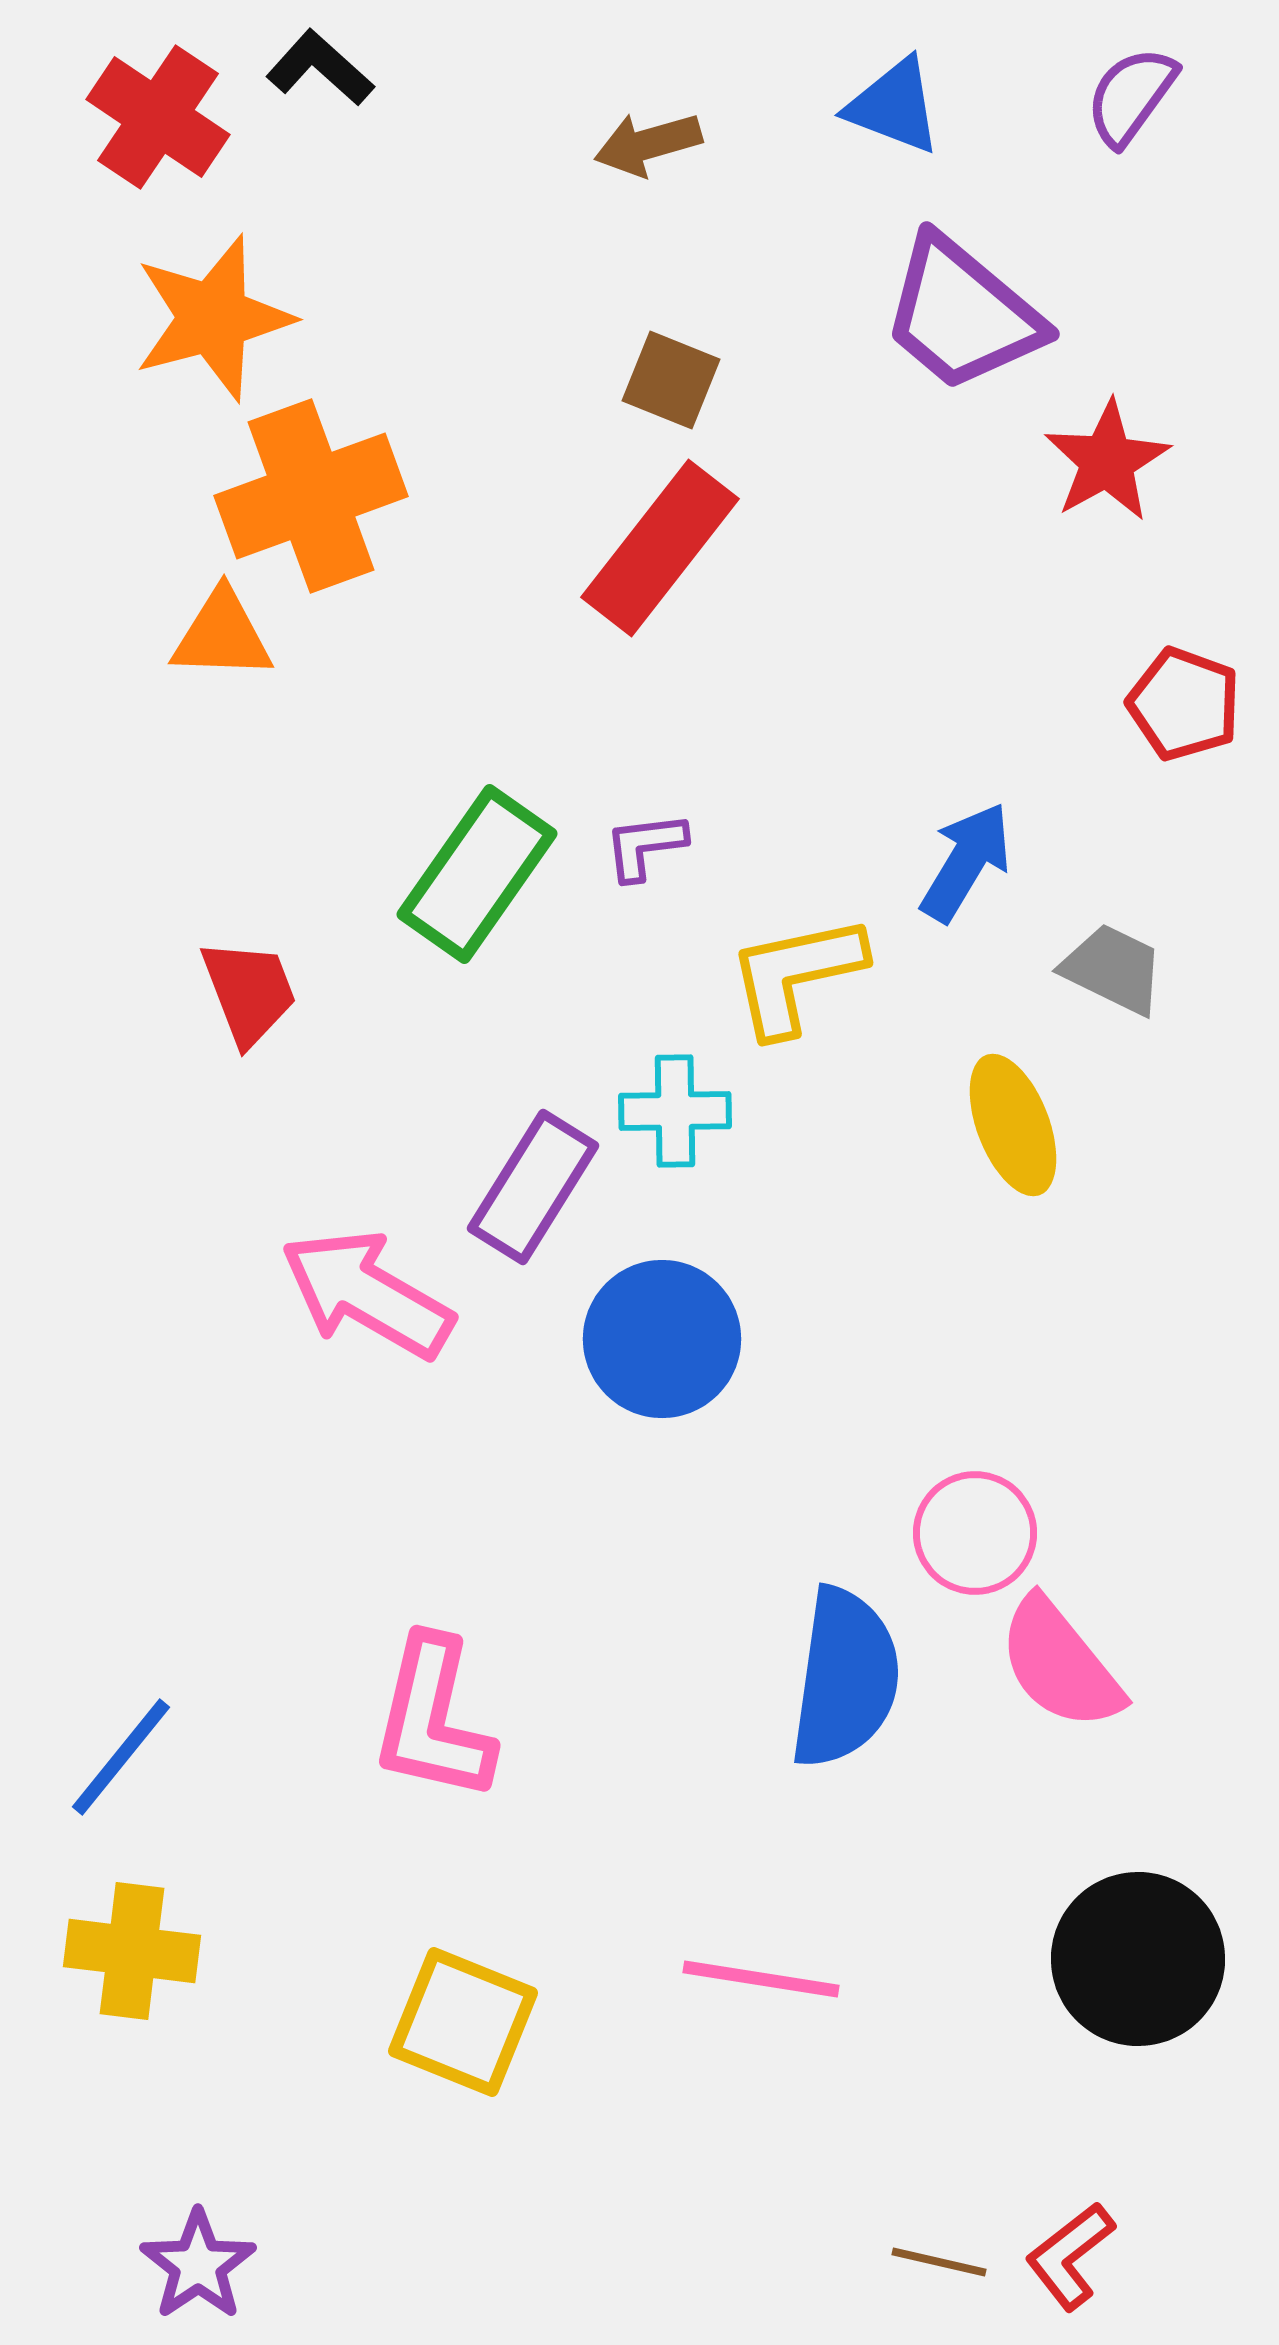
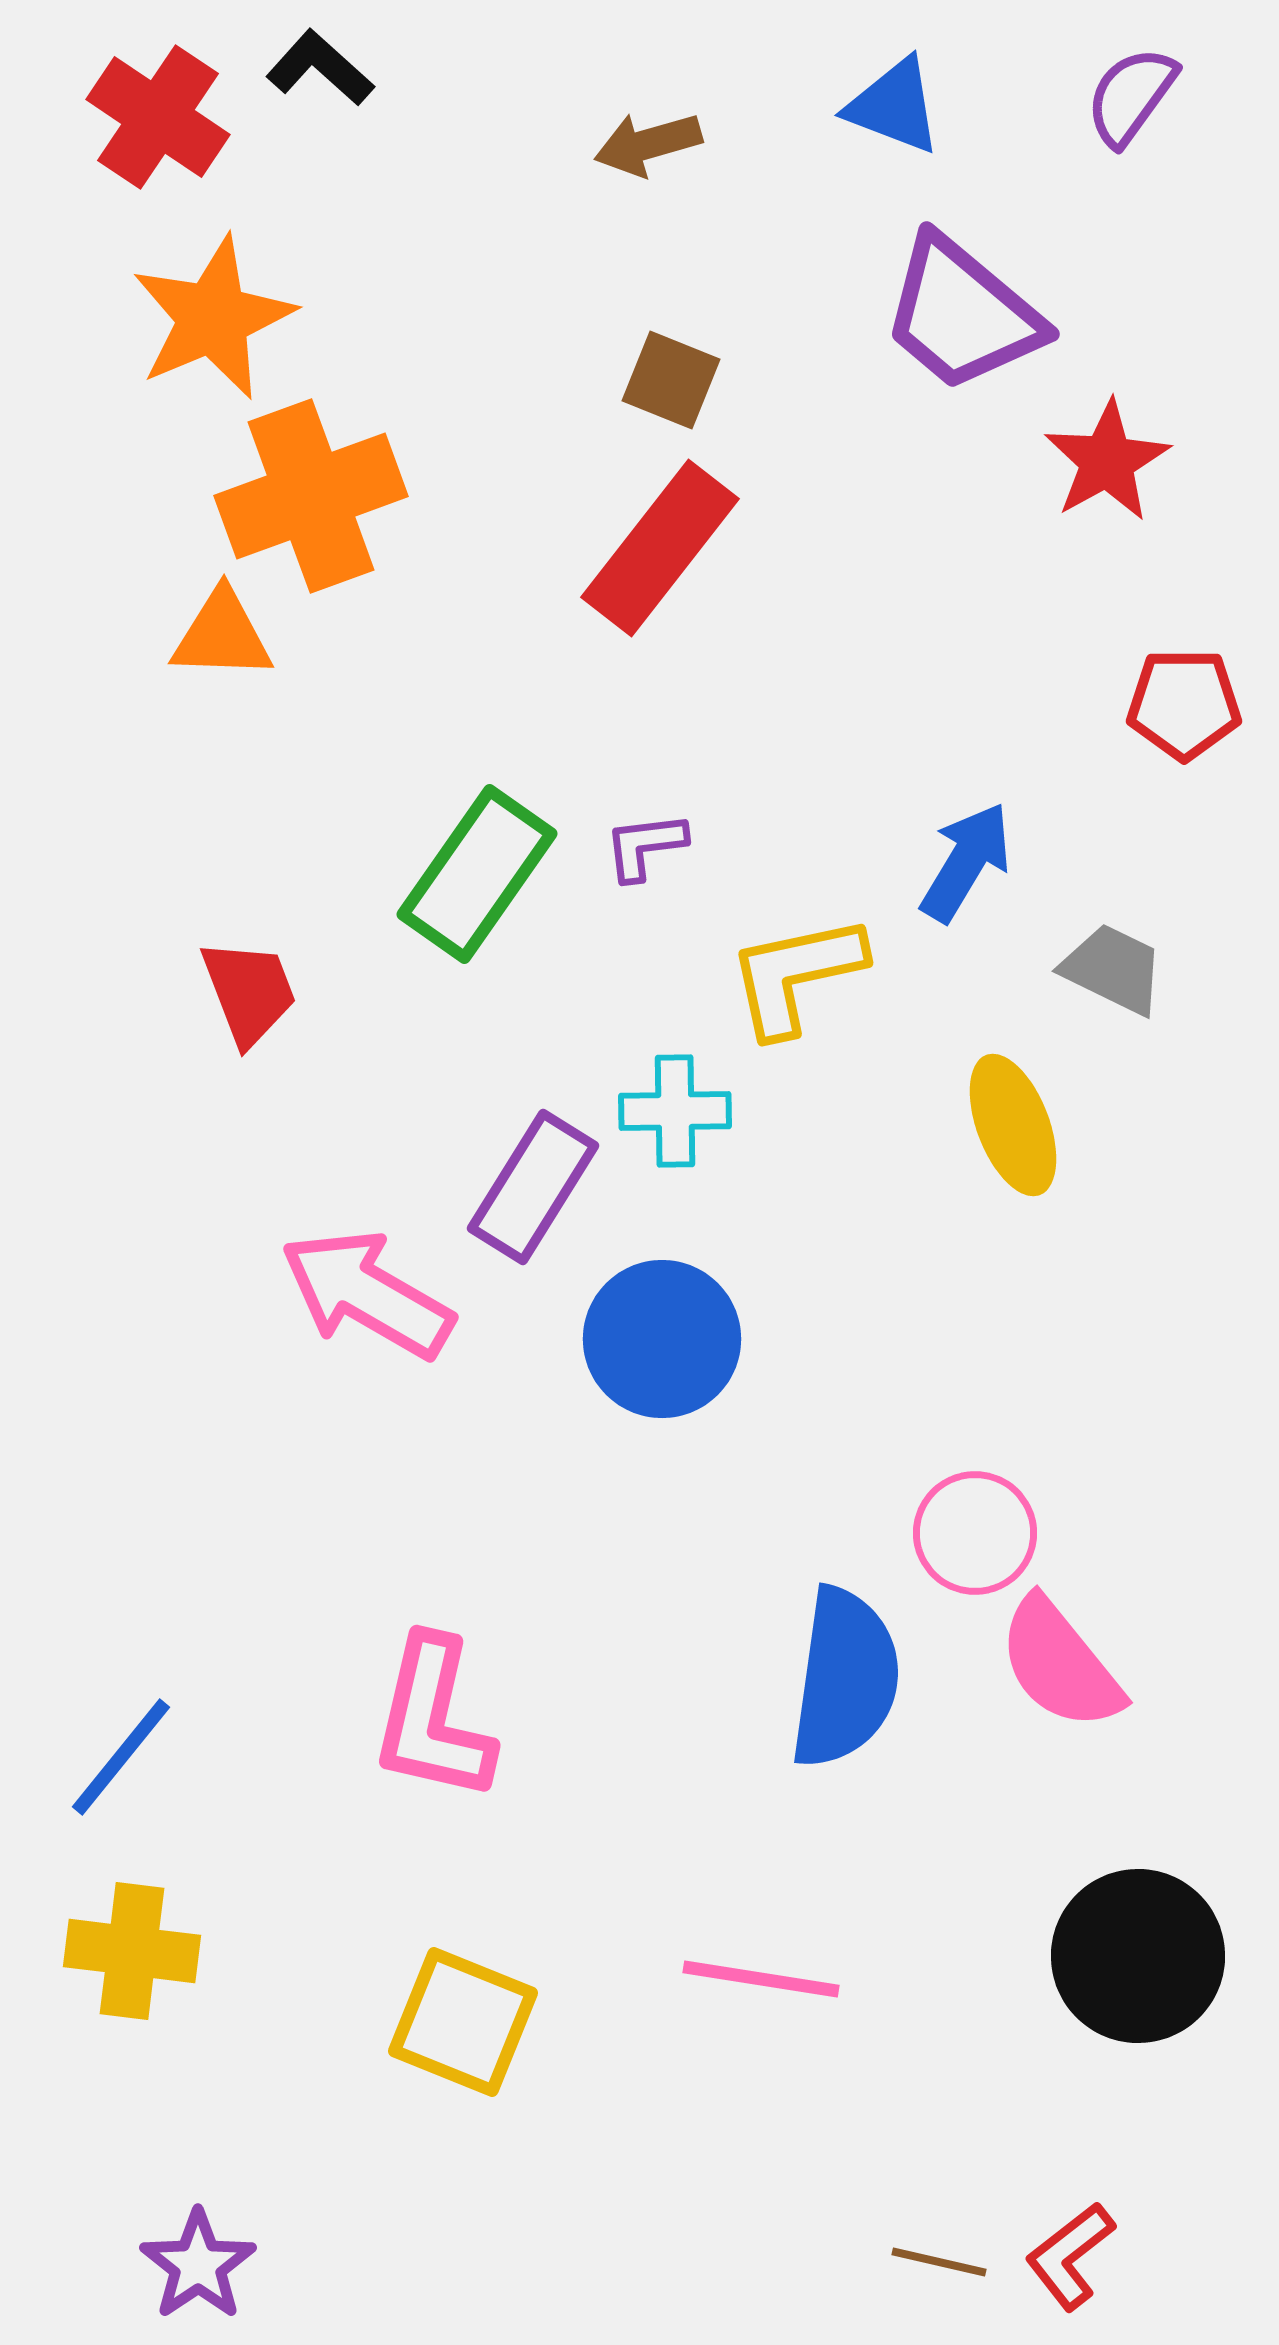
orange star: rotated 8 degrees counterclockwise
red pentagon: rotated 20 degrees counterclockwise
black circle: moved 3 px up
